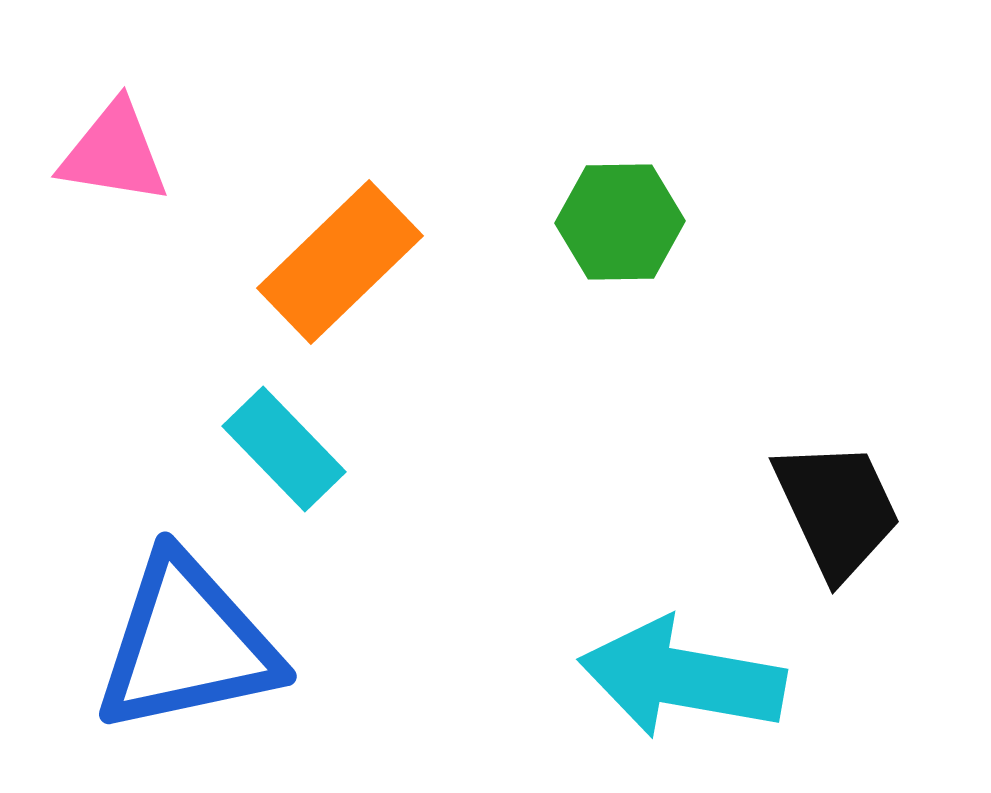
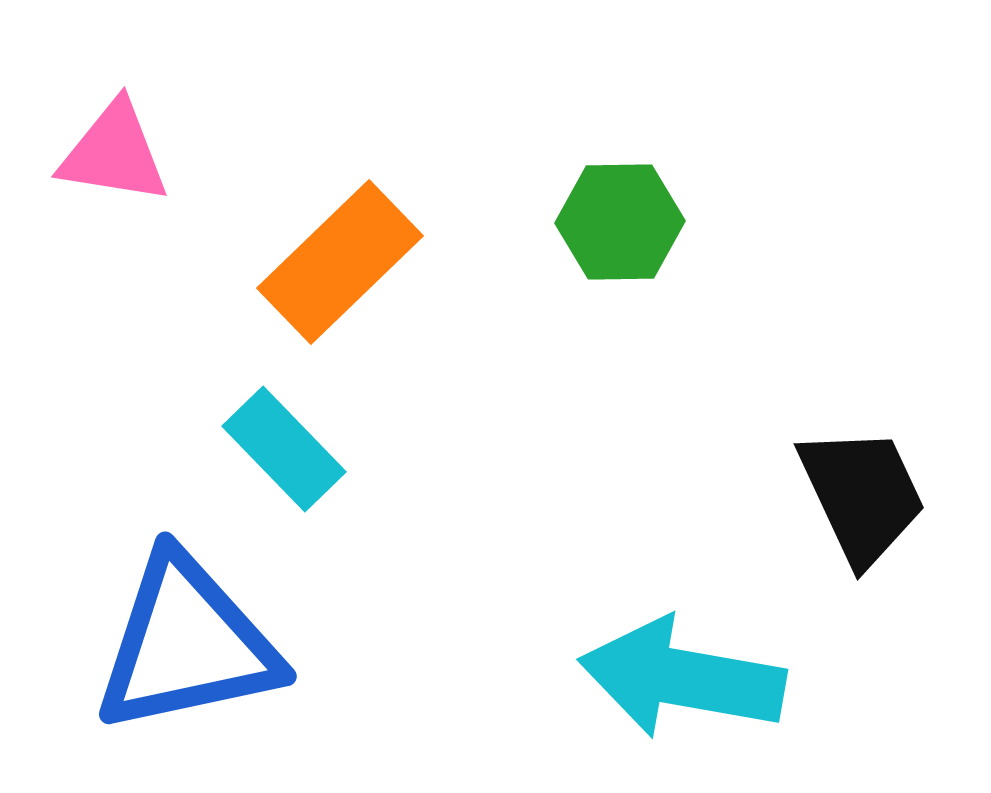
black trapezoid: moved 25 px right, 14 px up
